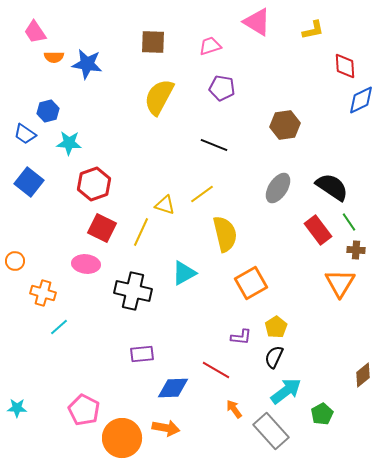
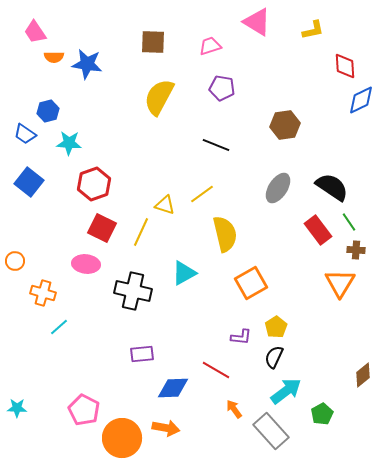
black line at (214, 145): moved 2 px right
